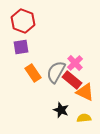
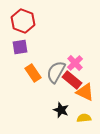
purple square: moved 1 px left
